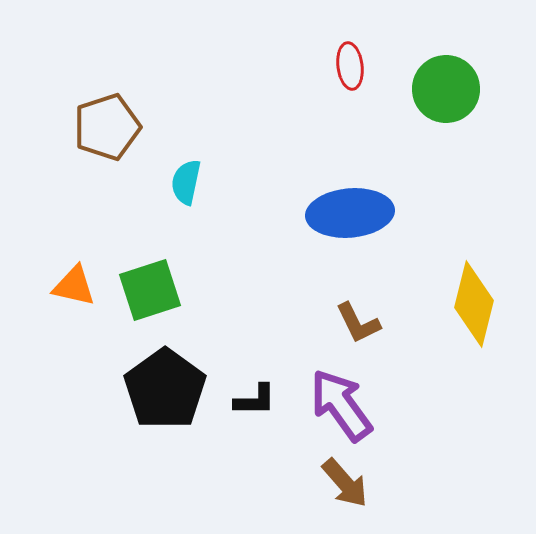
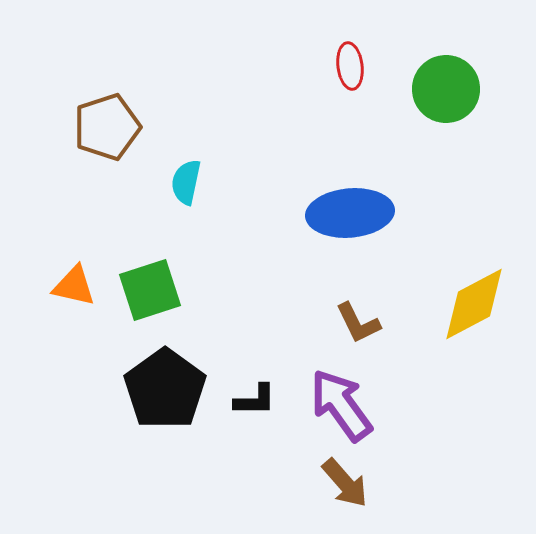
yellow diamond: rotated 48 degrees clockwise
